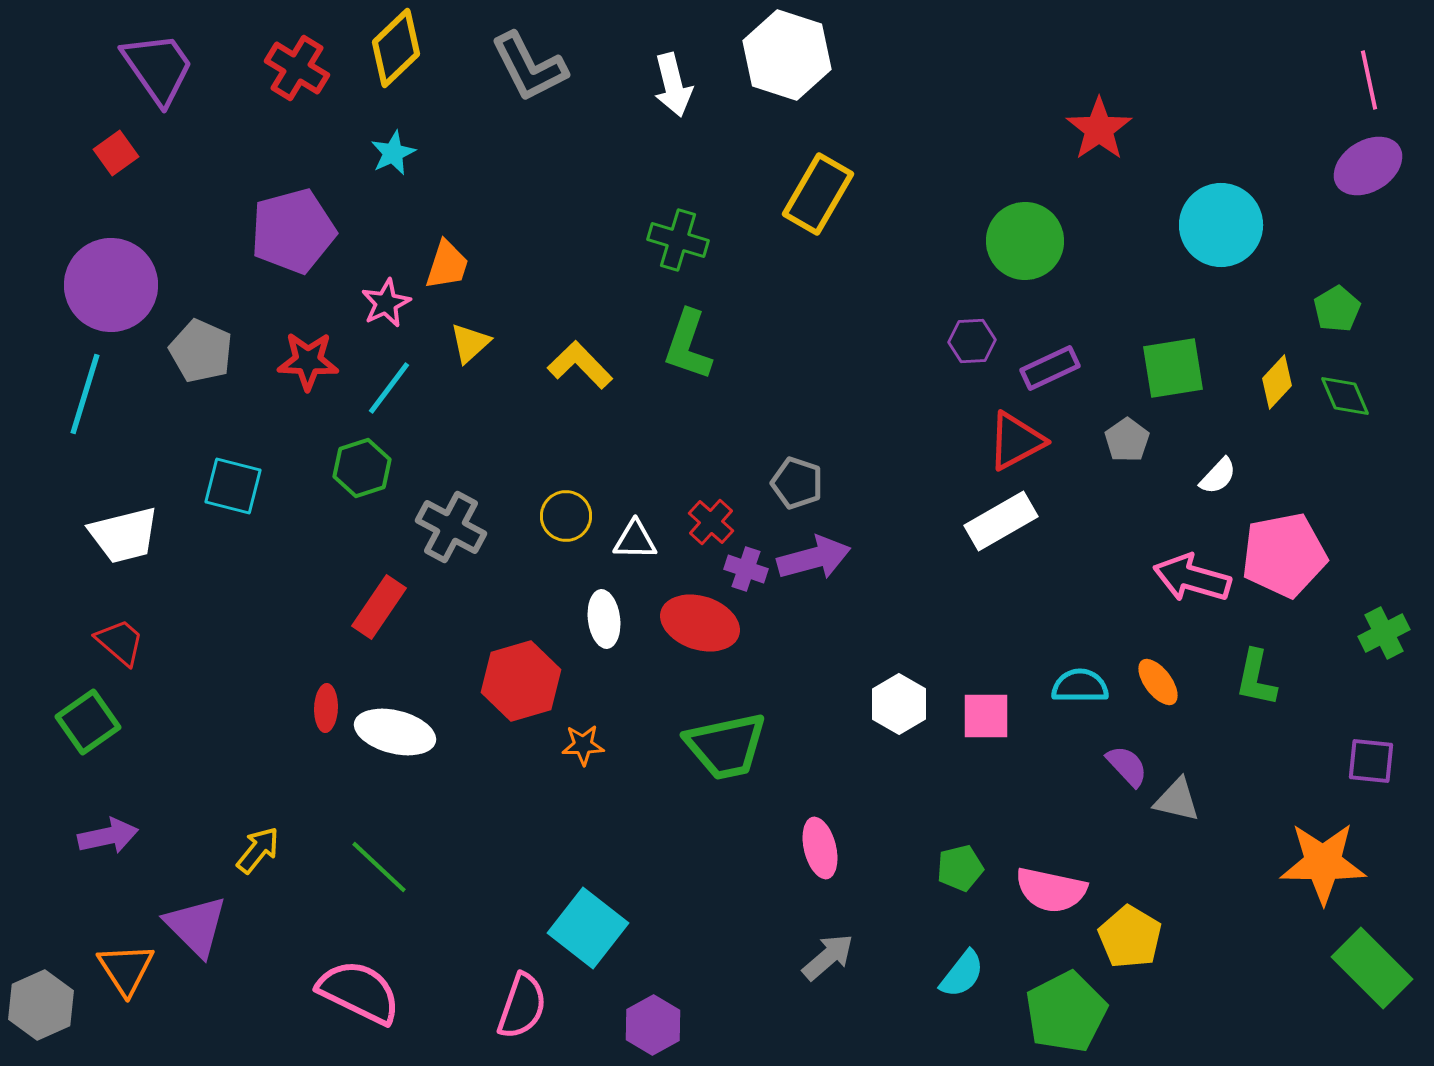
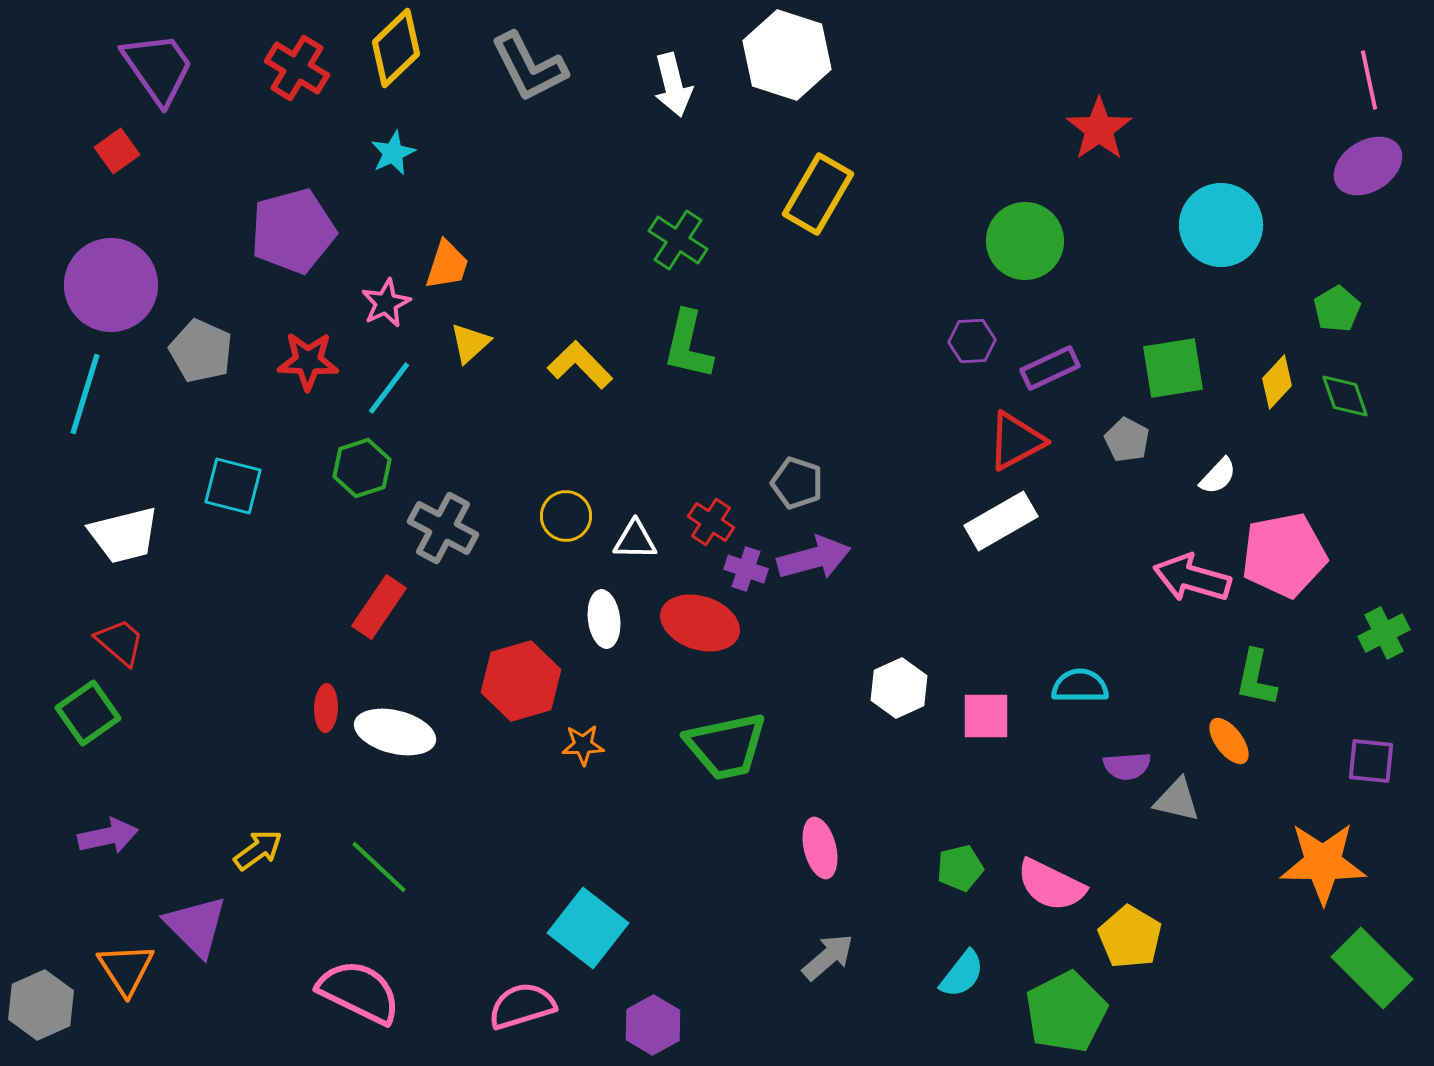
red square at (116, 153): moved 1 px right, 2 px up
green cross at (678, 240): rotated 16 degrees clockwise
green L-shape at (688, 345): rotated 6 degrees counterclockwise
green diamond at (1345, 396): rotated 4 degrees clockwise
gray pentagon at (1127, 440): rotated 9 degrees counterclockwise
red cross at (711, 522): rotated 9 degrees counterclockwise
gray cross at (451, 527): moved 8 px left, 1 px down
orange ellipse at (1158, 682): moved 71 px right, 59 px down
white hexagon at (899, 704): moved 16 px up; rotated 6 degrees clockwise
green square at (88, 722): moved 9 px up
purple semicircle at (1127, 766): rotated 129 degrees clockwise
yellow arrow at (258, 850): rotated 15 degrees clockwise
pink semicircle at (1051, 890): moved 5 px up; rotated 14 degrees clockwise
pink semicircle at (522, 1006): rotated 126 degrees counterclockwise
